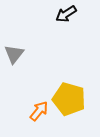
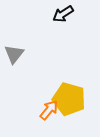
black arrow: moved 3 px left
orange arrow: moved 10 px right, 1 px up
